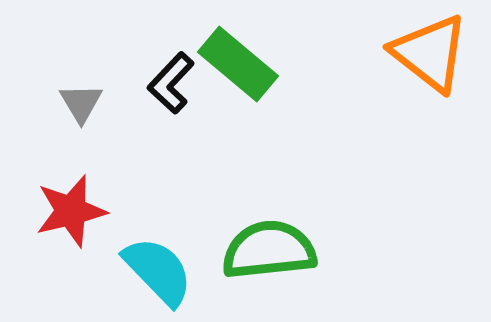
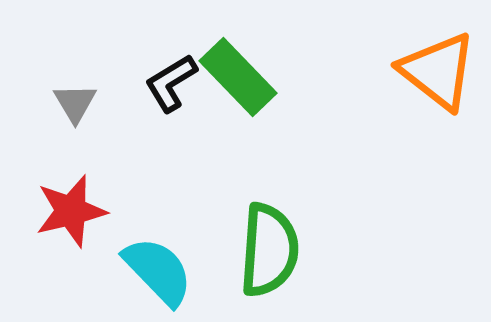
orange triangle: moved 8 px right, 18 px down
green rectangle: moved 13 px down; rotated 6 degrees clockwise
black L-shape: rotated 16 degrees clockwise
gray triangle: moved 6 px left
green semicircle: rotated 100 degrees clockwise
